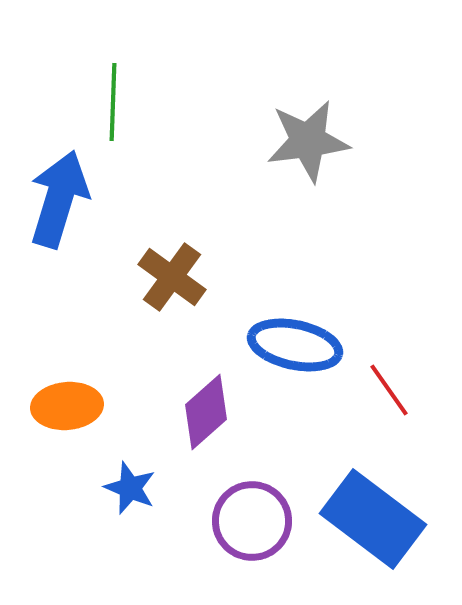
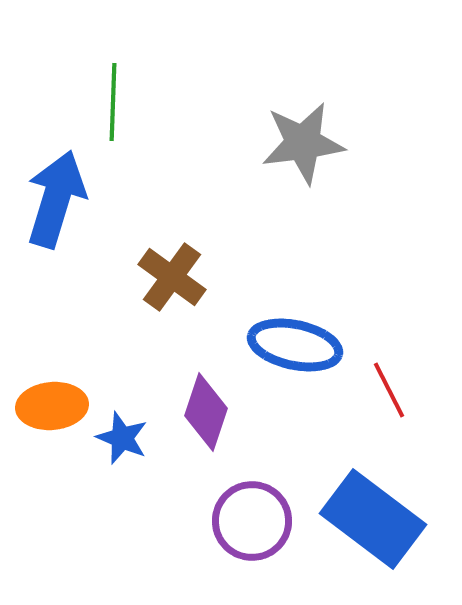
gray star: moved 5 px left, 2 px down
blue arrow: moved 3 px left
red line: rotated 8 degrees clockwise
orange ellipse: moved 15 px left
purple diamond: rotated 30 degrees counterclockwise
blue star: moved 8 px left, 50 px up
